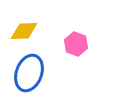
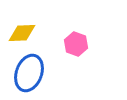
yellow diamond: moved 2 px left, 2 px down
